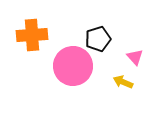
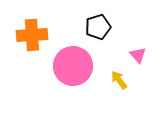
black pentagon: moved 12 px up
pink triangle: moved 3 px right, 2 px up
yellow arrow: moved 4 px left, 2 px up; rotated 30 degrees clockwise
